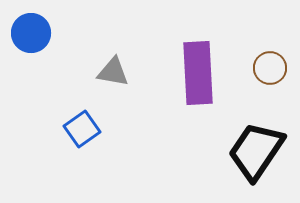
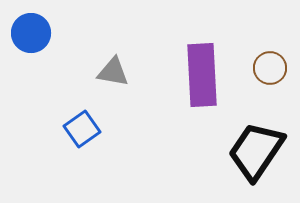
purple rectangle: moved 4 px right, 2 px down
